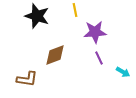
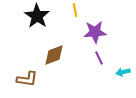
black star: rotated 15 degrees clockwise
brown diamond: moved 1 px left
cyan arrow: rotated 136 degrees clockwise
